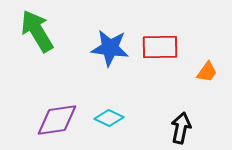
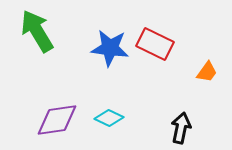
red rectangle: moved 5 px left, 3 px up; rotated 27 degrees clockwise
